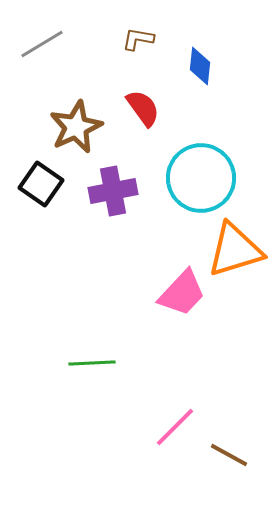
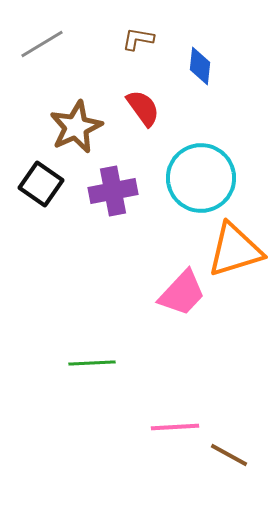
pink line: rotated 42 degrees clockwise
